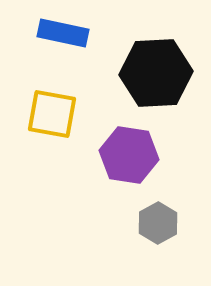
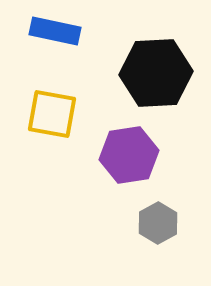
blue rectangle: moved 8 px left, 2 px up
purple hexagon: rotated 18 degrees counterclockwise
